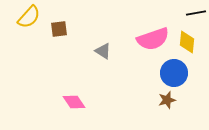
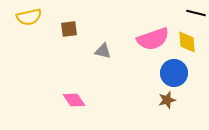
black line: rotated 24 degrees clockwise
yellow semicircle: rotated 35 degrees clockwise
brown square: moved 10 px right
yellow diamond: rotated 10 degrees counterclockwise
gray triangle: rotated 18 degrees counterclockwise
pink diamond: moved 2 px up
